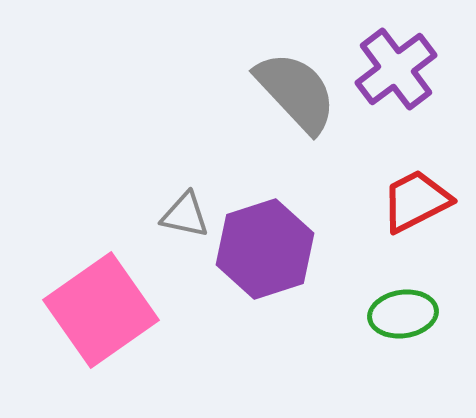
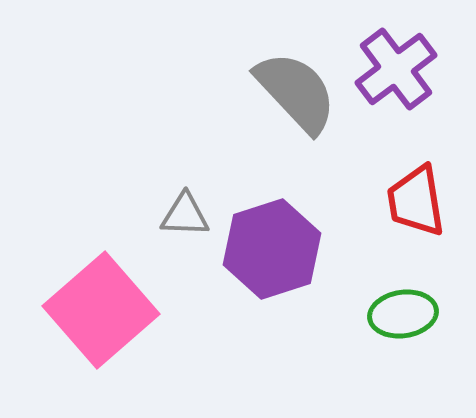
red trapezoid: rotated 72 degrees counterclockwise
gray triangle: rotated 10 degrees counterclockwise
purple hexagon: moved 7 px right
pink square: rotated 6 degrees counterclockwise
